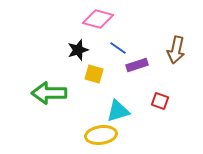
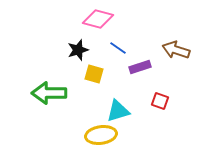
brown arrow: rotated 96 degrees clockwise
purple rectangle: moved 3 px right, 2 px down
